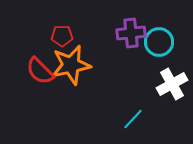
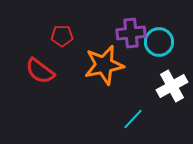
orange star: moved 33 px right
red semicircle: rotated 8 degrees counterclockwise
white cross: moved 2 px down
